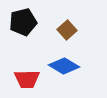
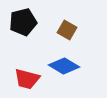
brown square: rotated 18 degrees counterclockwise
red trapezoid: rotated 16 degrees clockwise
